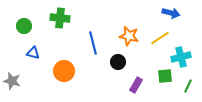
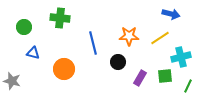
blue arrow: moved 1 px down
green circle: moved 1 px down
orange star: rotated 12 degrees counterclockwise
orange circle: moved 2 px up
purple rectangle: moved 4 px right, 7 px up
